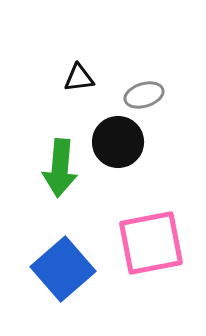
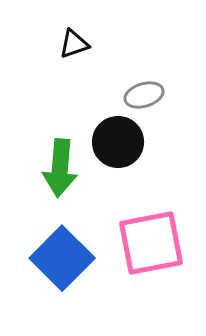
black triangle: moved 5 px left, 34 px up; rotated 12 degrees counterclockwise
blue square: moved 1 px left, 11 px up; rotated 4 degrees counterclockwise
